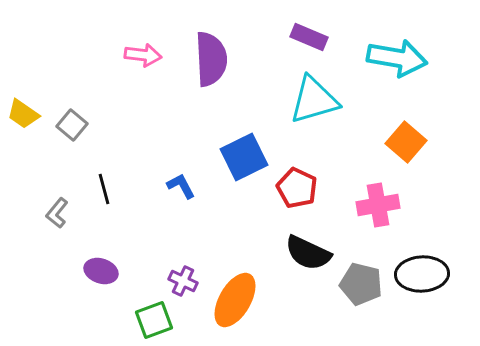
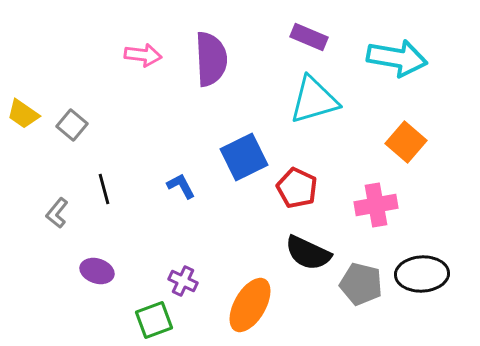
pink cross: moved 2 px left
purple ellipse: moved 4 px left
orange ellipse: moved 15 px right, 5 px down
